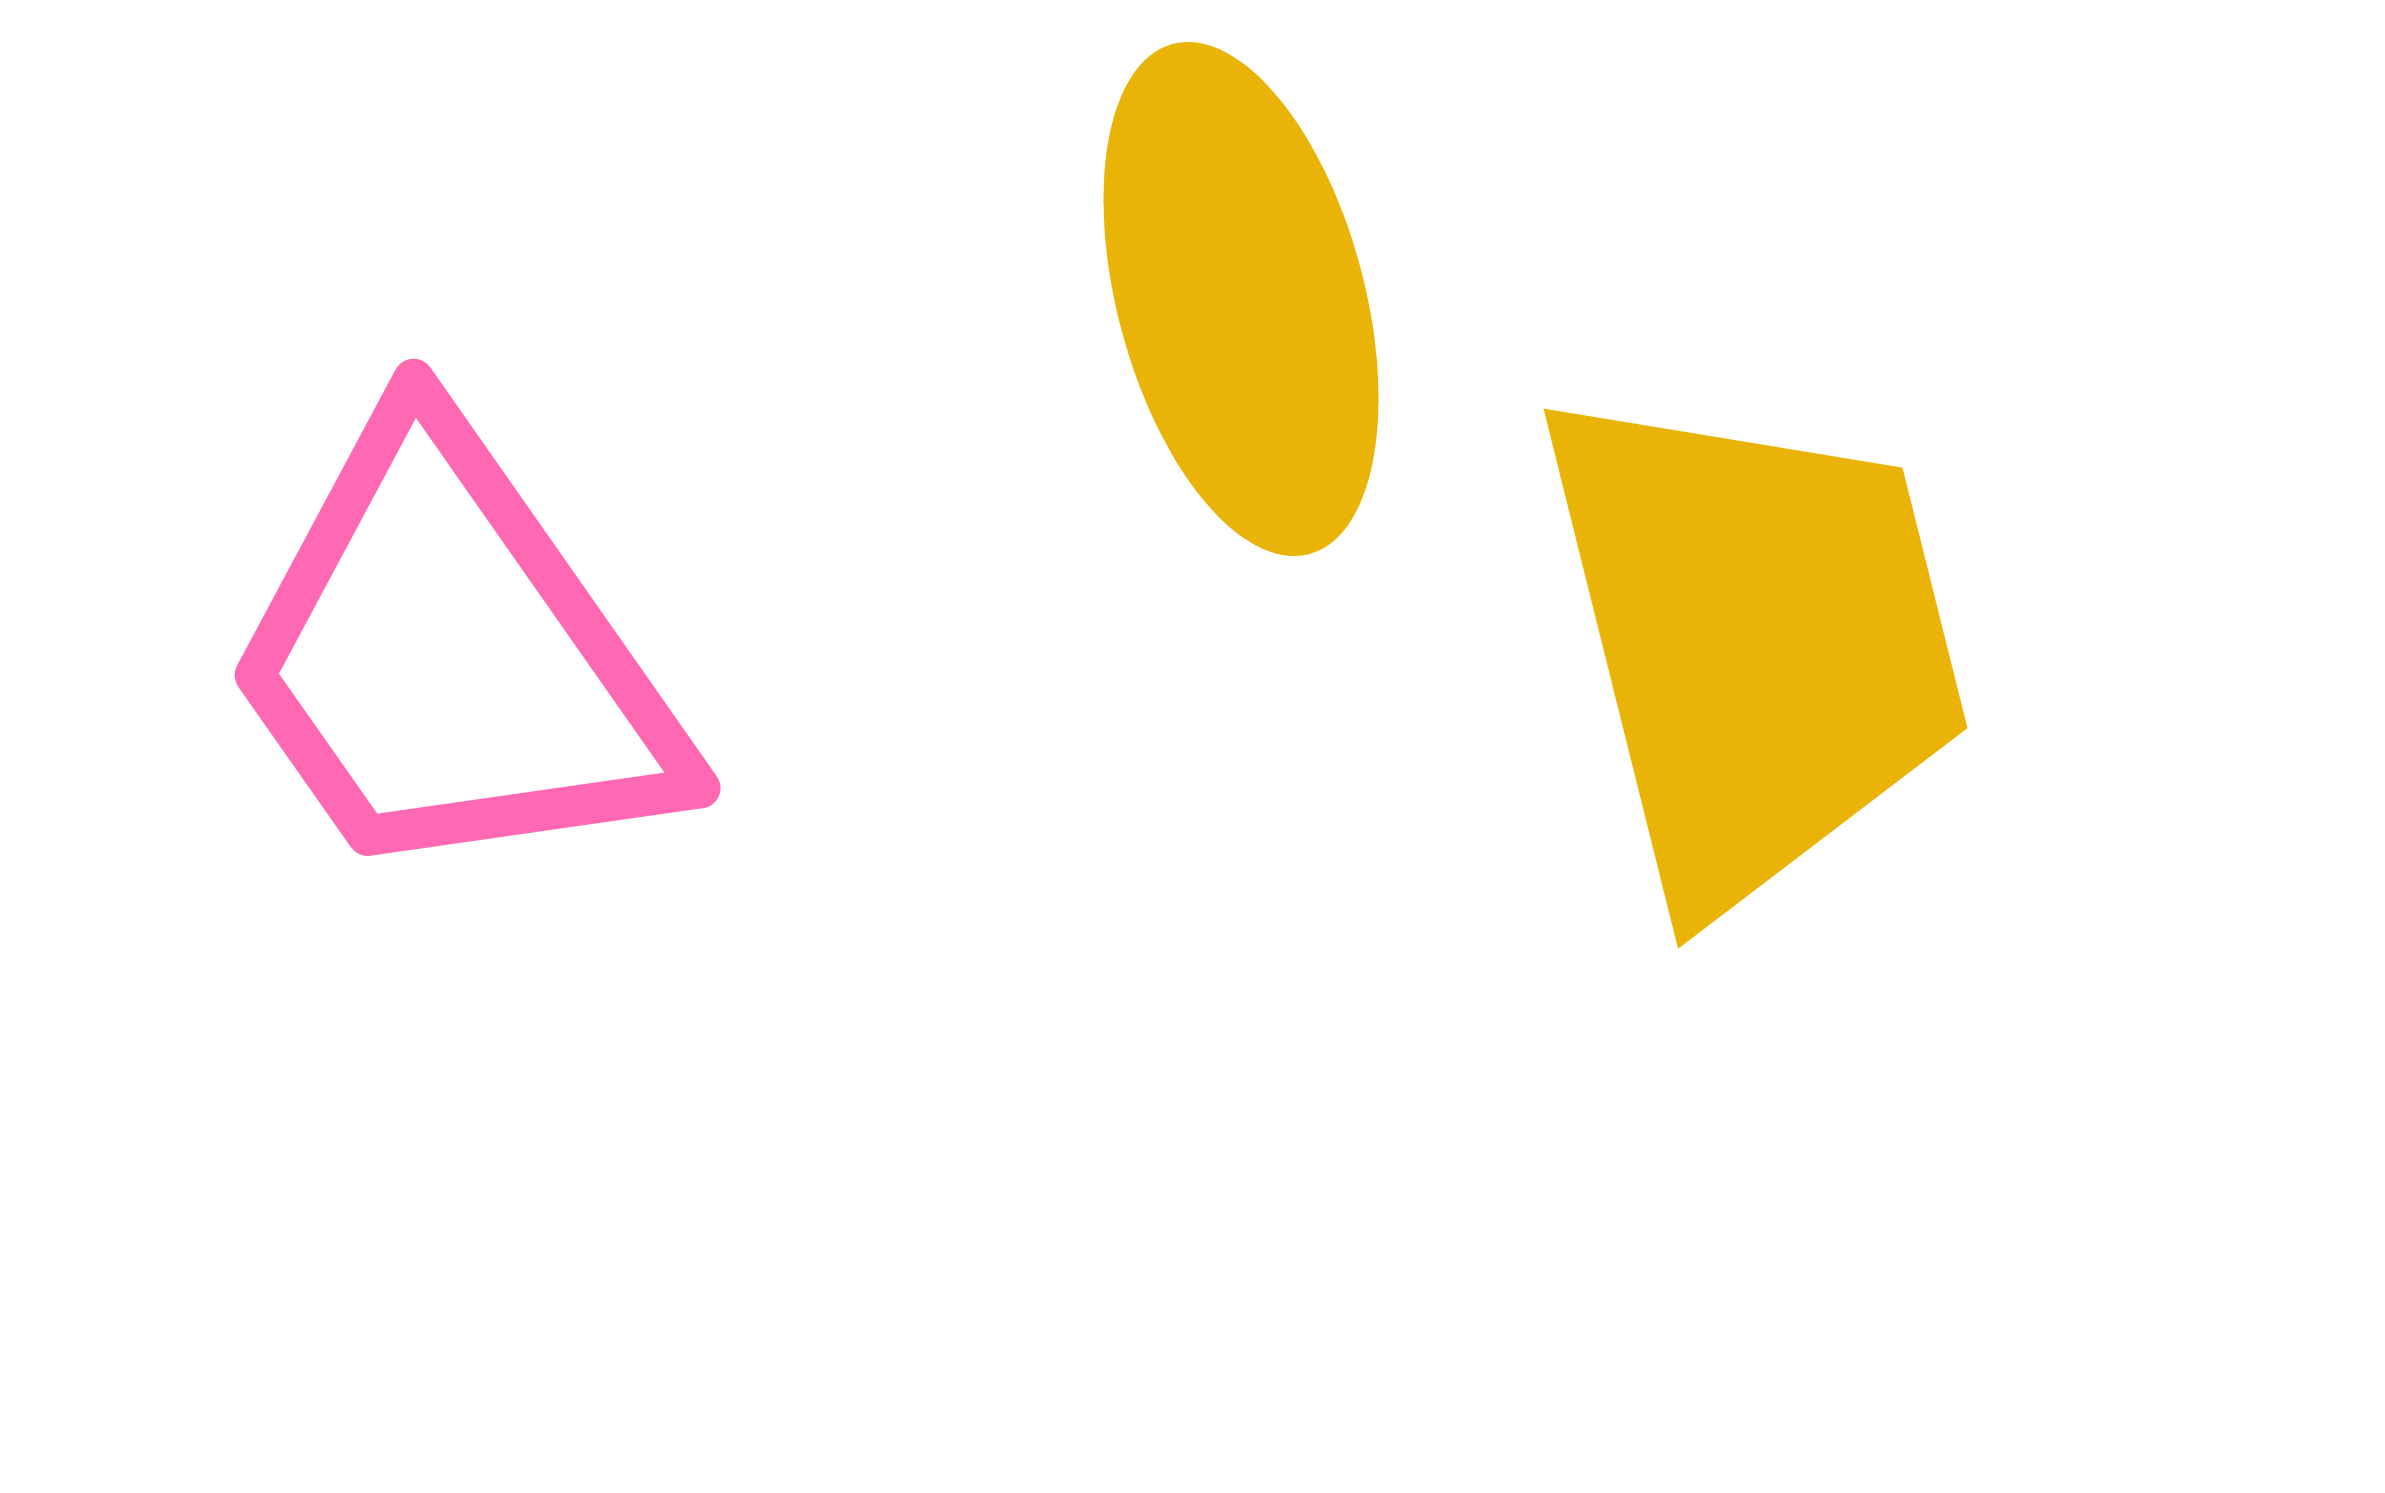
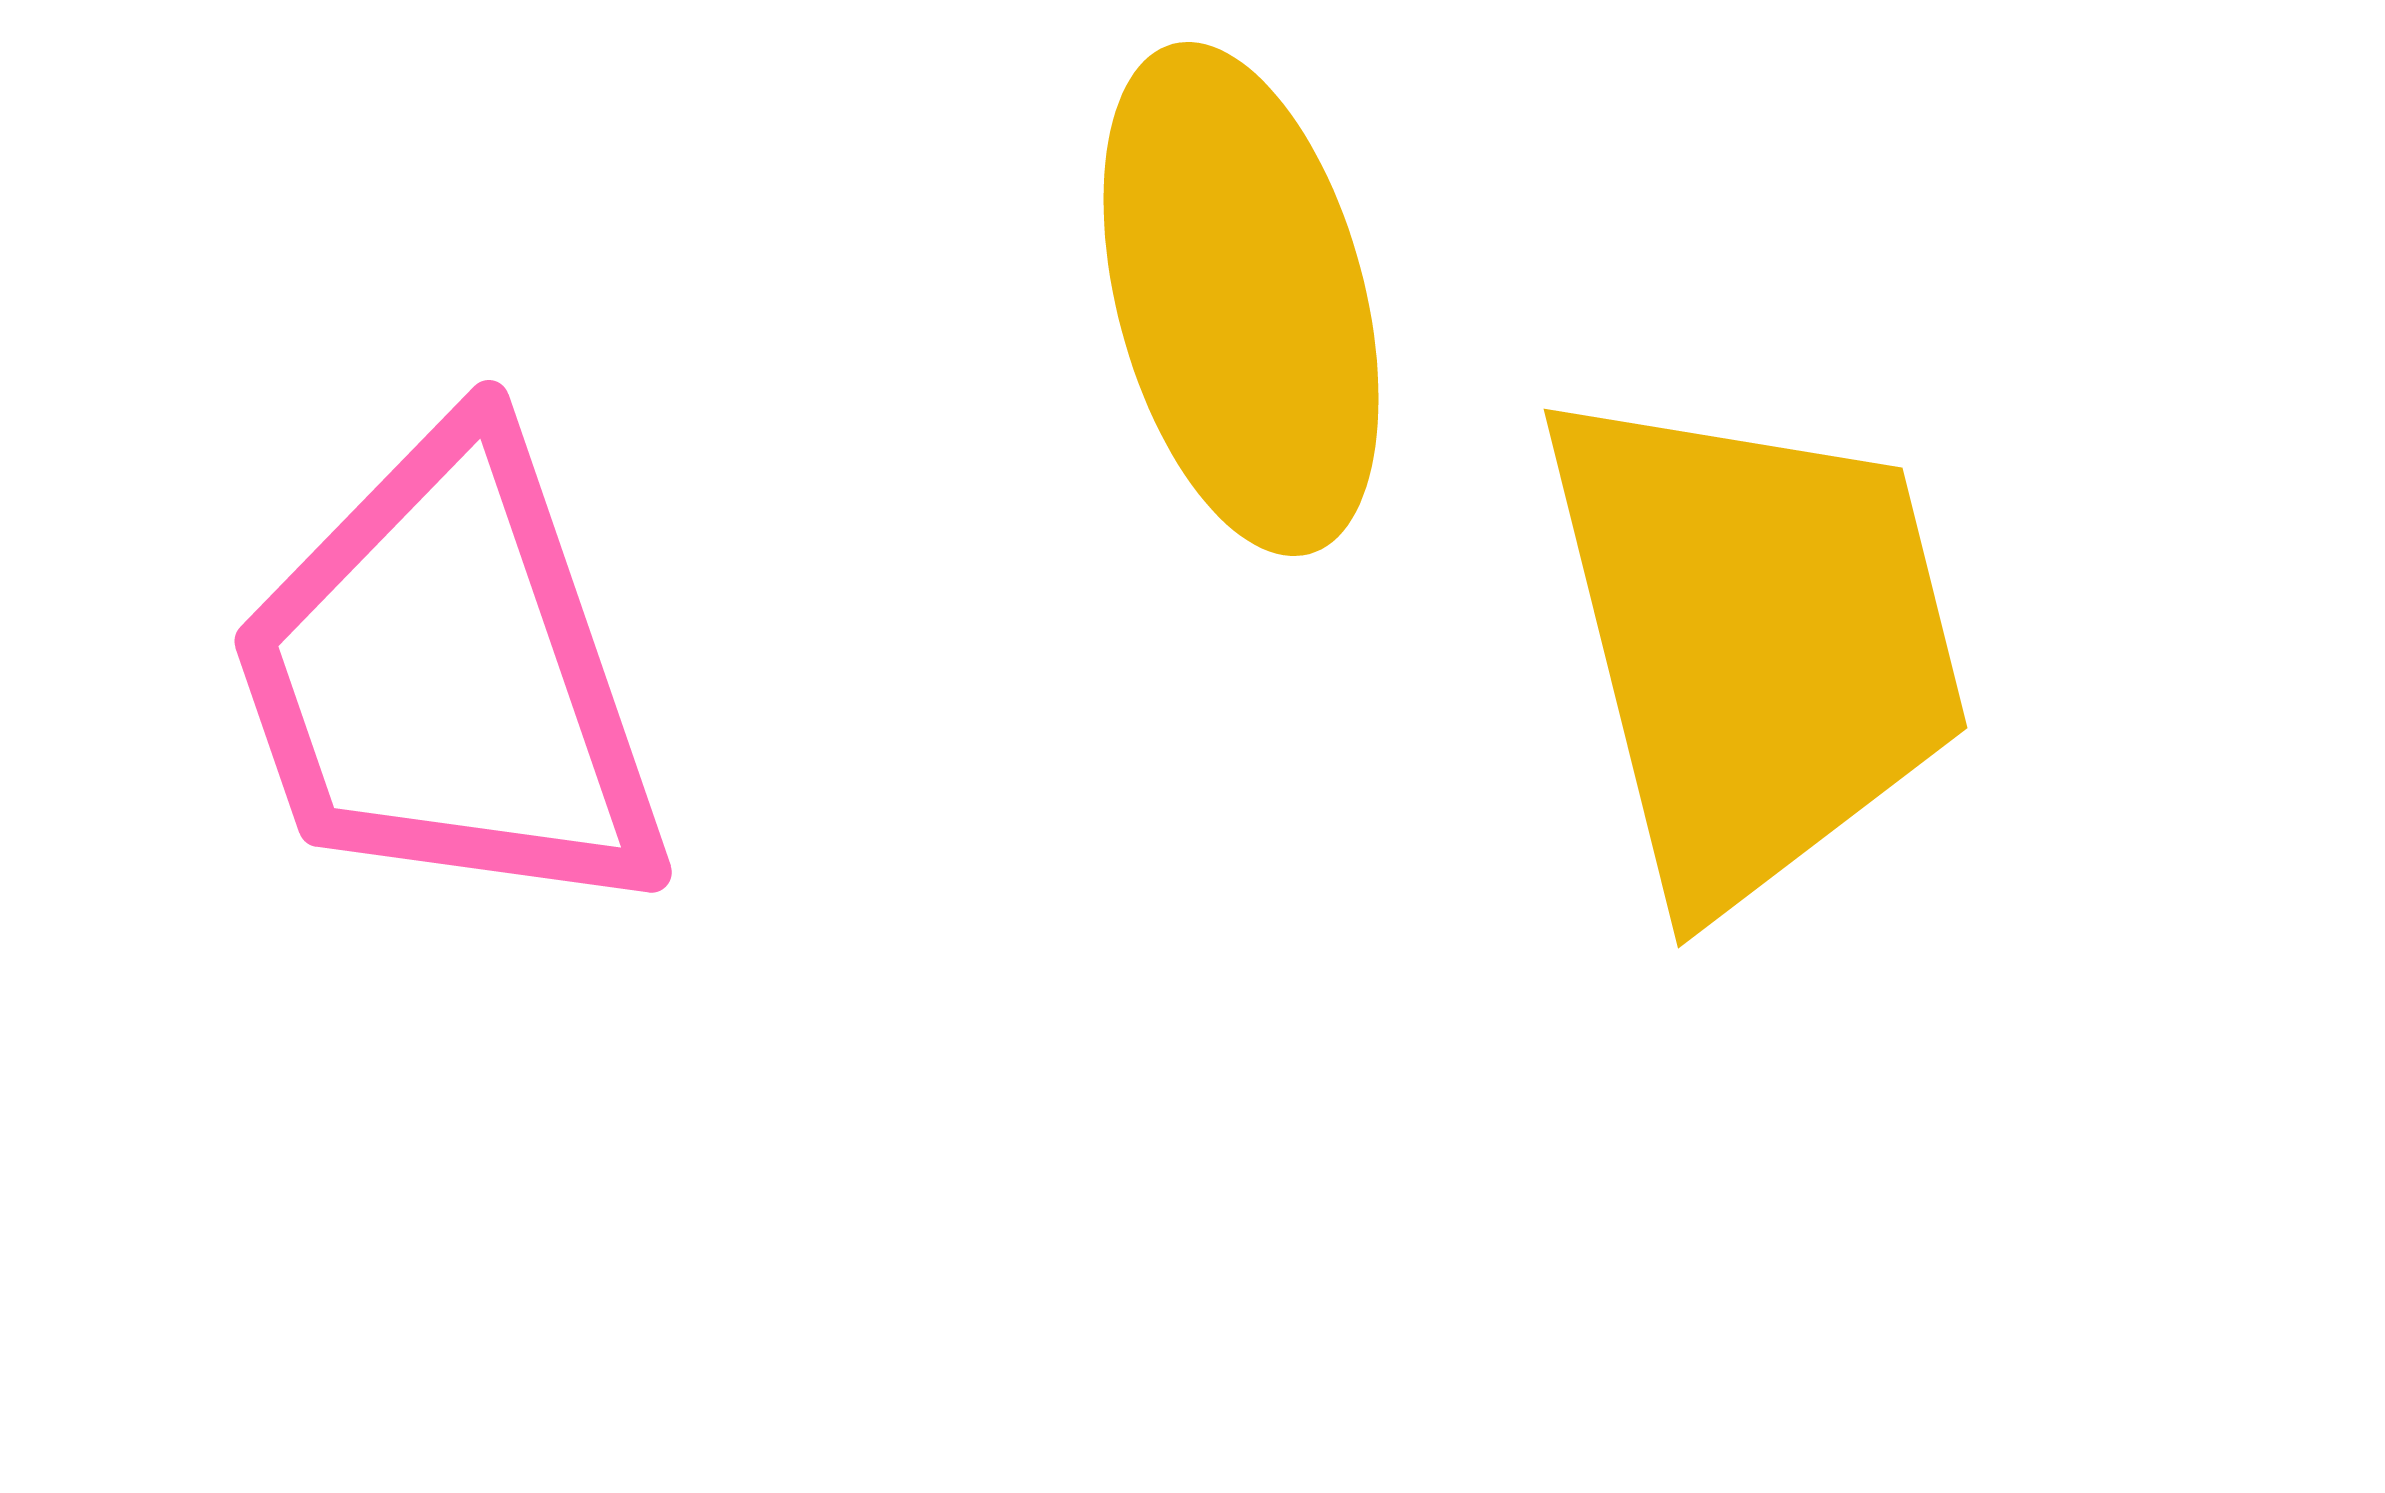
pink trapezoid: moved 3 px left, 21 px down; rotated 16 degrees clockwise
